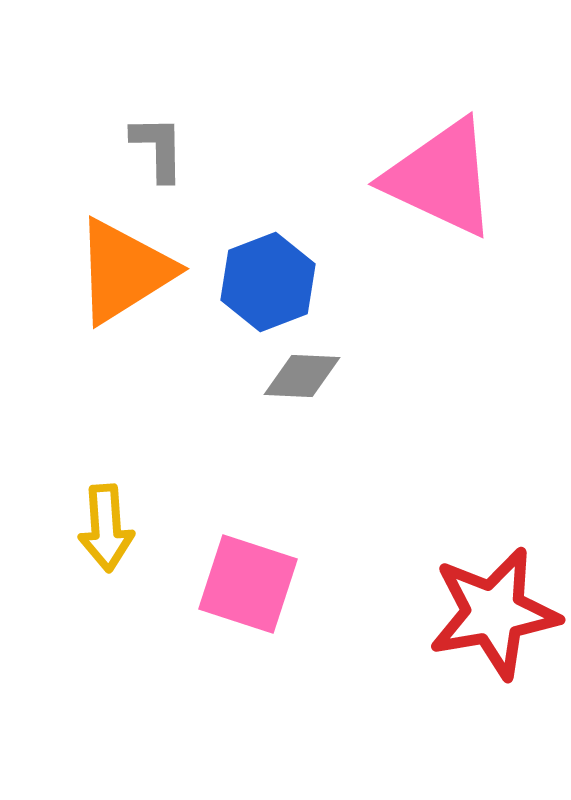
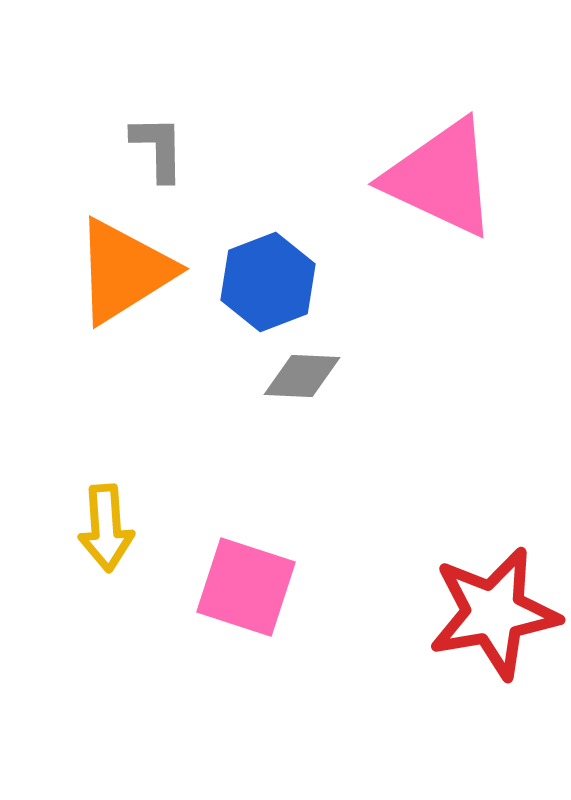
pink square: moved 2 px left, 3 px down
